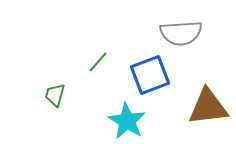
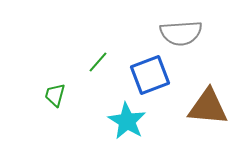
brown triangle: rotated 12 degrees clockwise
